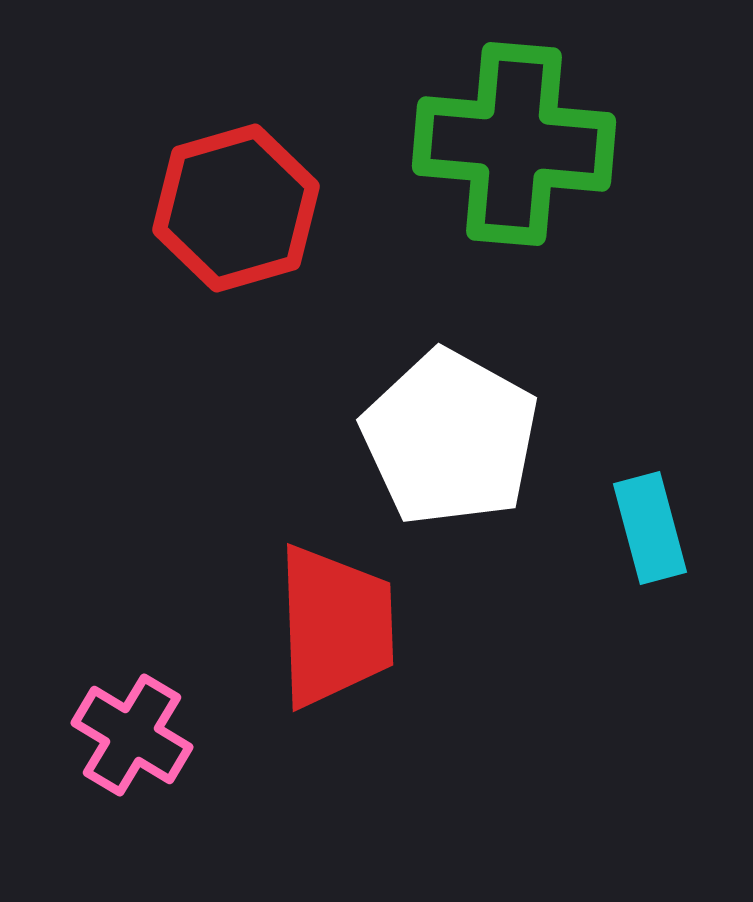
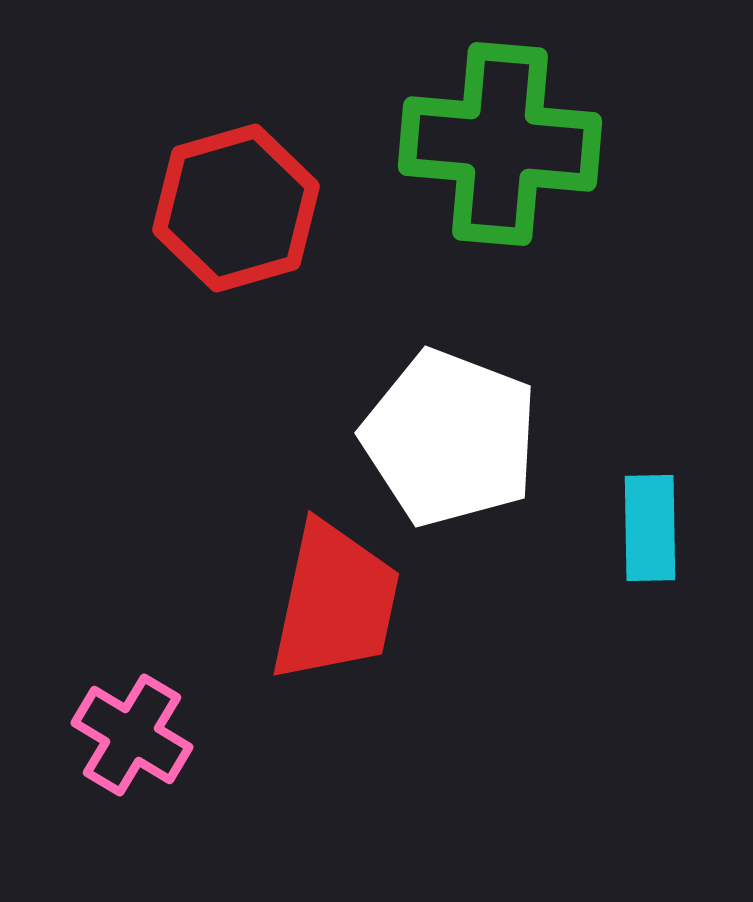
green cross: moved 14 px left
white pentagon: rotated 8 degrees counterclockwise
cyan rectangle: rotated 14 degrees clockwise
red trapezoid: moved 24 px up; rotated 14 degrees clockwise
